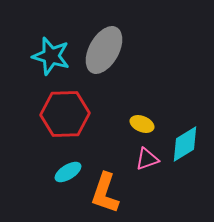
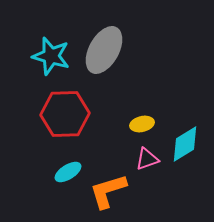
yellow ellipse: rotated 35 degrees counterclockwise
orange L-shape: moved 3 px right, 2 px up; rotated 54 degrees clockwise
